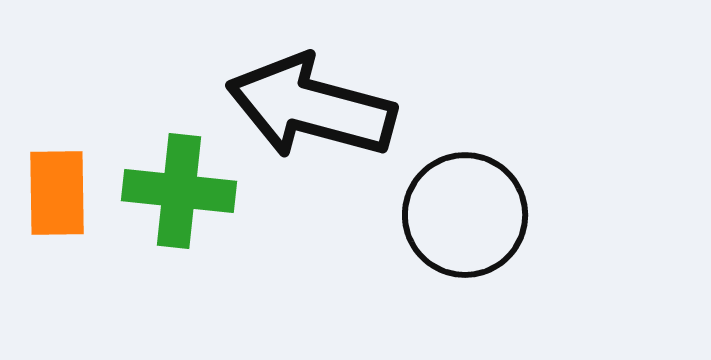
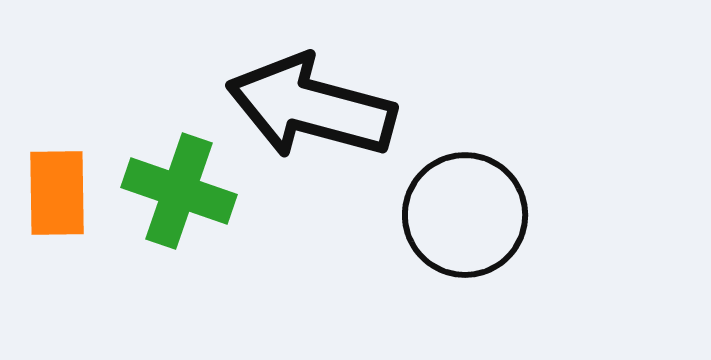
green cross: rotated 13 degrees clockwise
